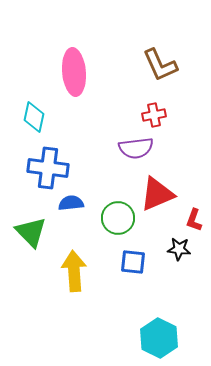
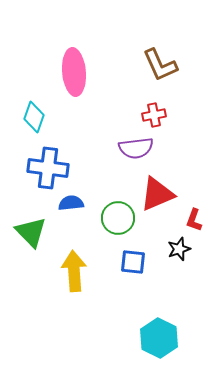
cyan diamond: rotated 8 degrees clockwise
black star: rotated 25 degrees counterclockwise
